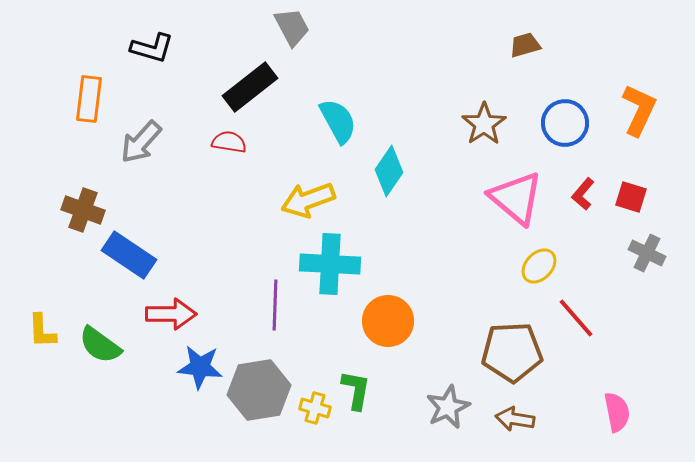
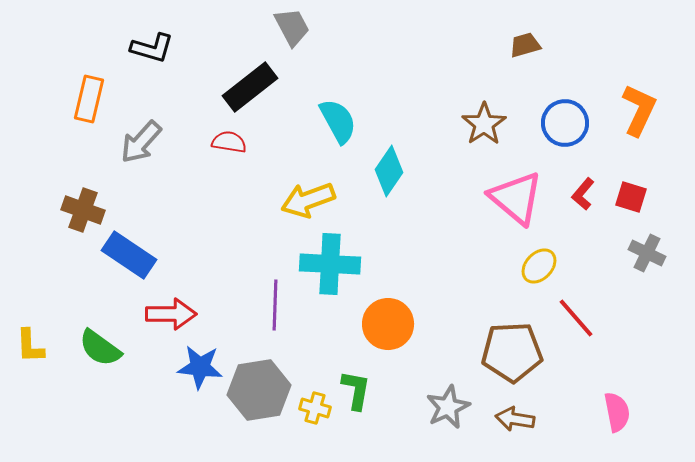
orange rectangle: rotated 6 degrees clockwise
orange circle: moved 3 px down
yellow L-shape: moved 12 px left, 15 px down
green semicircle: moved 3 px down
